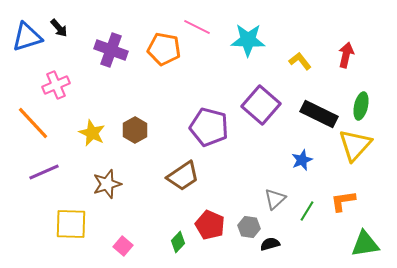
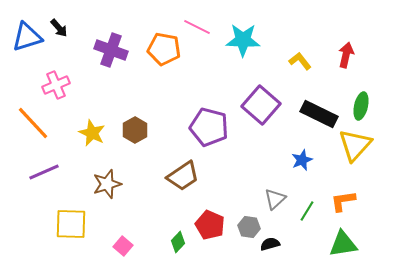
cyan star: moved 5 px left
green triangle: moved 22 px left
